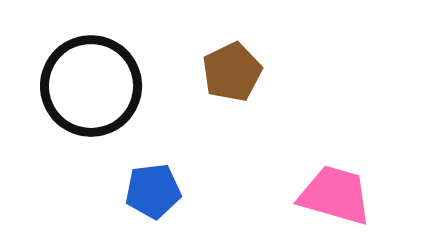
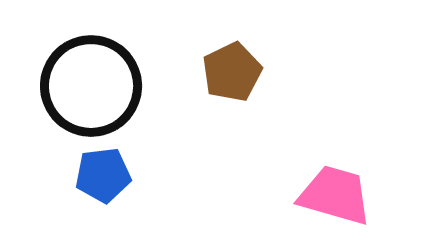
blue pentagon: moved 50 px left, 16 px up
